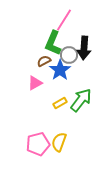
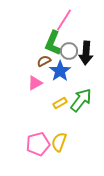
black arrow: moved 2 px right, 5 px down
gray circle: moved 4 px up
blue star: moved 1 px down
